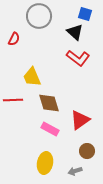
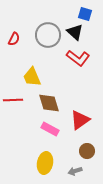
gray circle: moved 9 px right, 19 px down
